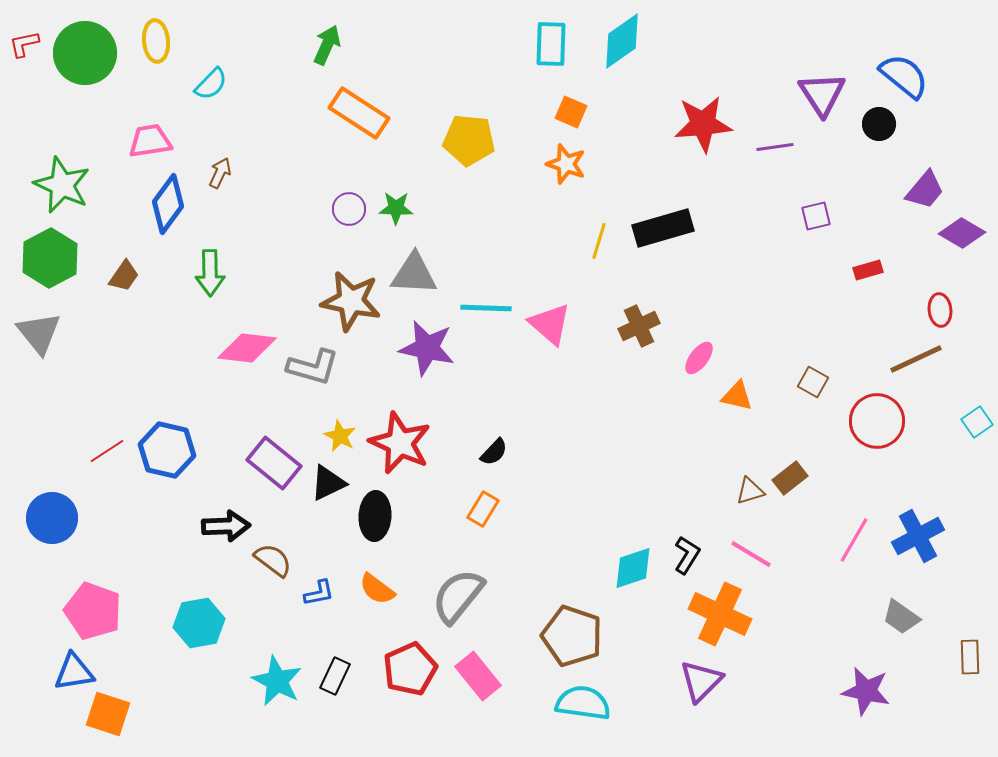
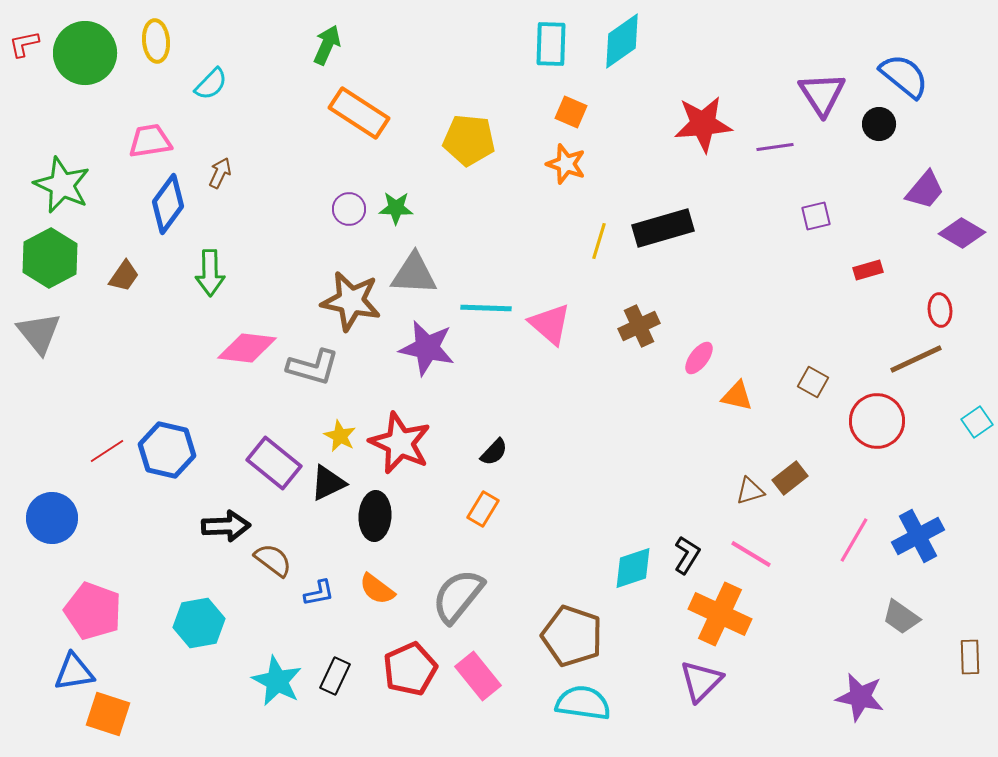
purple star at (866, 691): moved 6 px left, 6 px down
